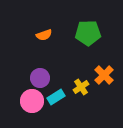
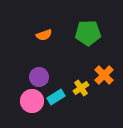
purple circle: moved 1 px left, 1 px up
yellow cross: moved 1 px down
